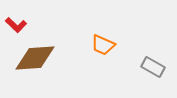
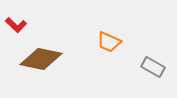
orange trapezoid: moved 6 px right, 3 px up
brown diamond: moved 6 px right, 1 px down; rotated 15 degrees clockwise
